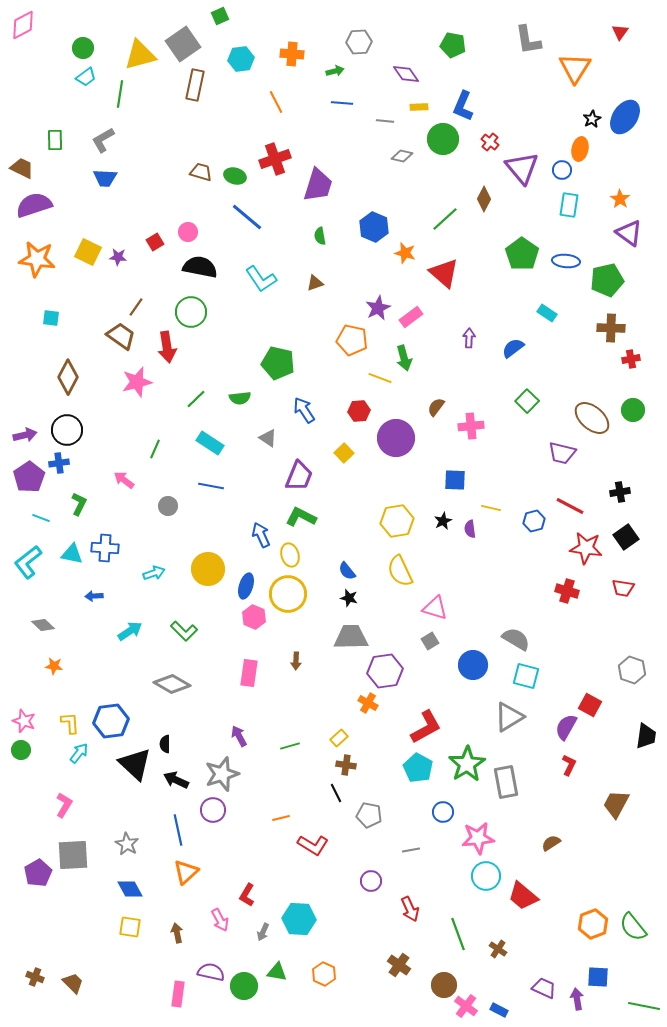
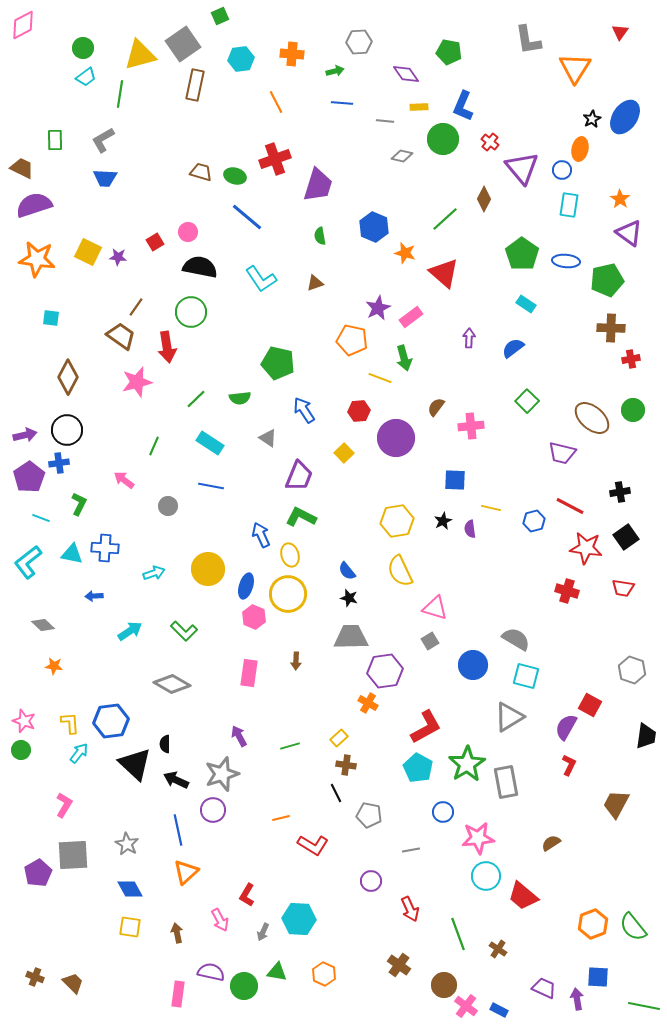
green pentagon at (453, 45): moved 4 px left, 7 px down
cyan rectangle at (547, 313): moved 21 px left, 9 px up
green line at (155, 449): moved 1 px left, 3 px up
